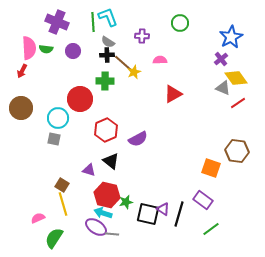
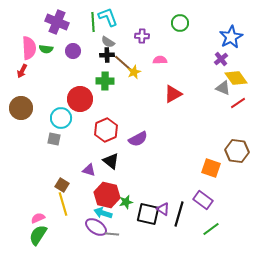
cyan circle at (58, 118): moved 3 px right
green semicircle at (54, 238): moved 16 px left, 3 px up
